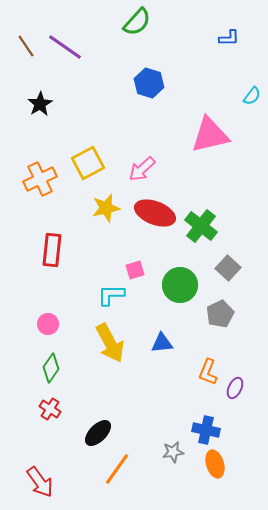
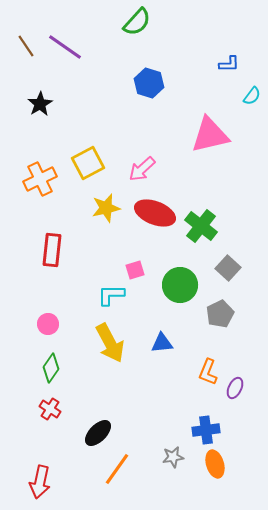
blue L-shape: moved 26 px down
blue cross: rotated 20 degrees counterclockwise
gray star: moved 5 px down
red arrow: rotated 48 degrees clockwise
